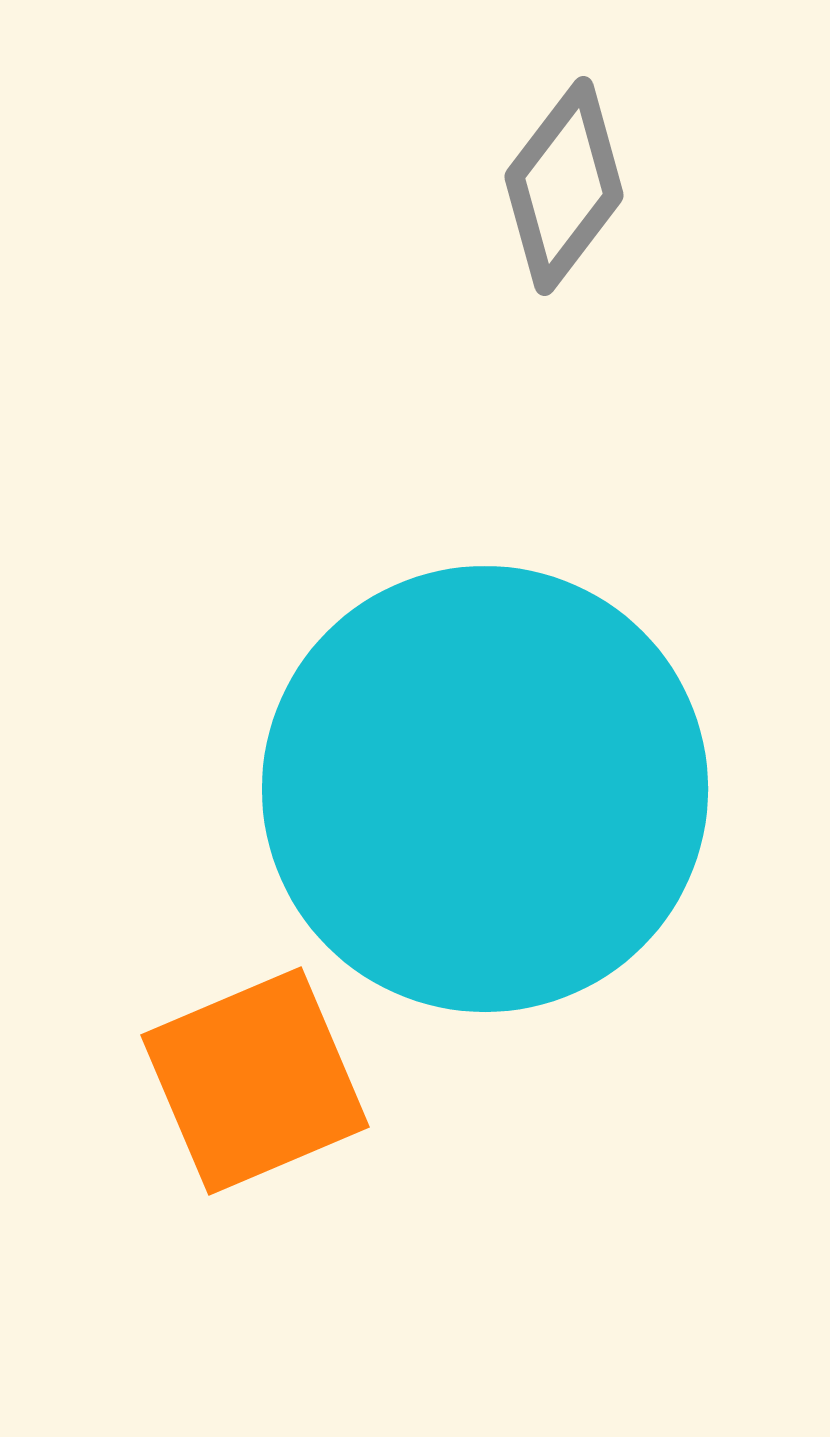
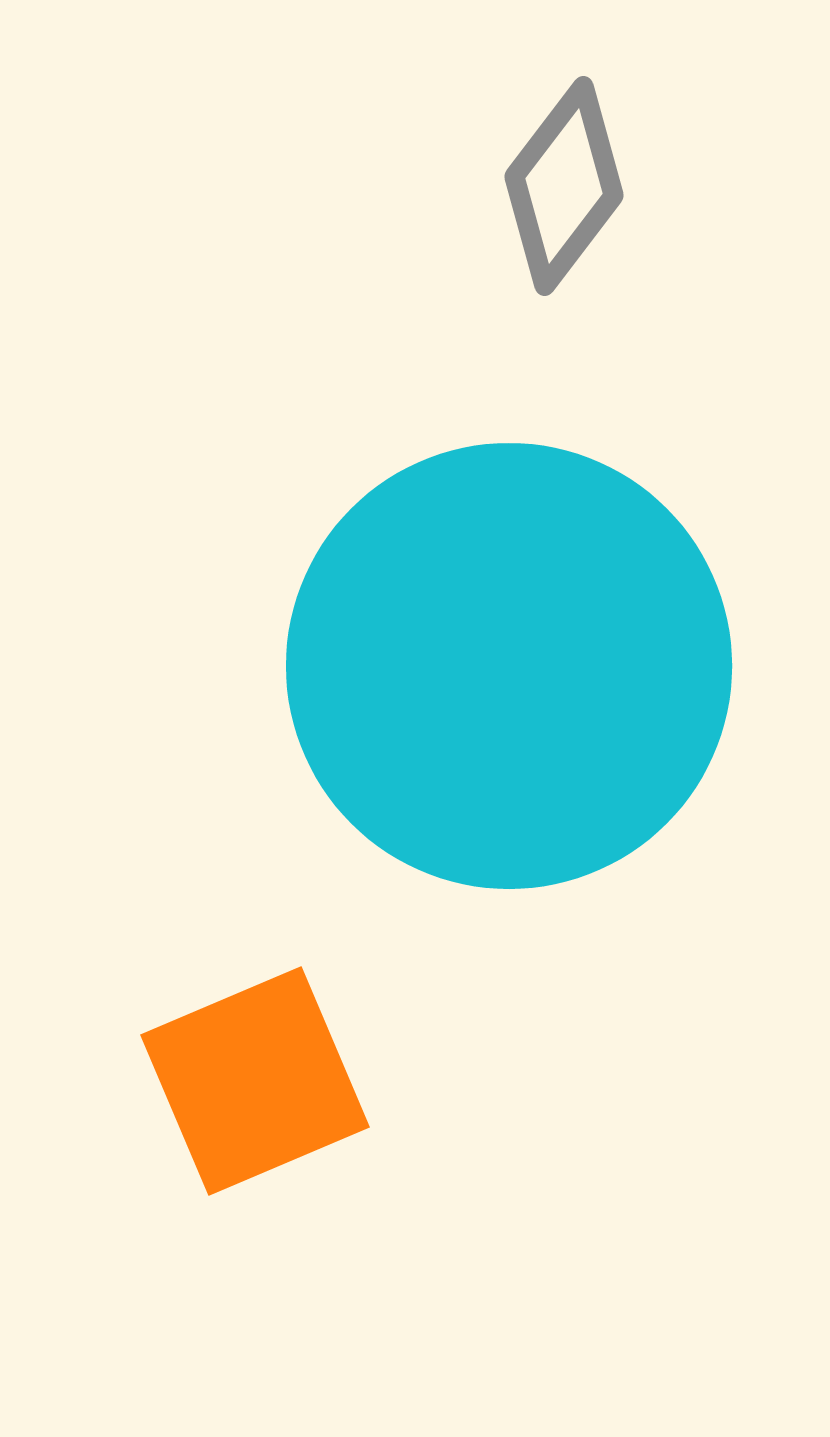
cyan circle: moved 24 px right, 123 px up
